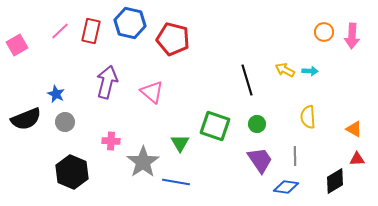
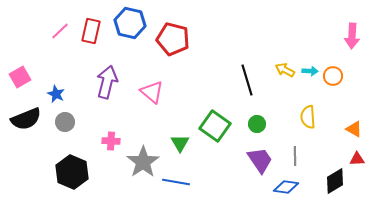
orange circle: moved 9 px right, 44 px down
pink square: moved 3 px right, 32 px down
green square: rotated 16 degrees clockwise
